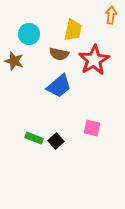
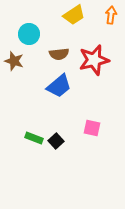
yellow trapezoid: moved 1 px right, 15 px up; rotated 45 degrees clockwise
brown semicircle: rotated 18 degrees counterclockwise
red star: rotated 16 degrees clockwise
